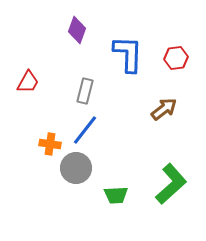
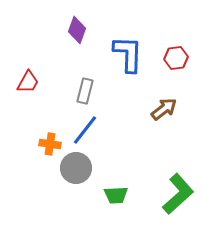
green L-shape: moved 7 px right, 10 px down
